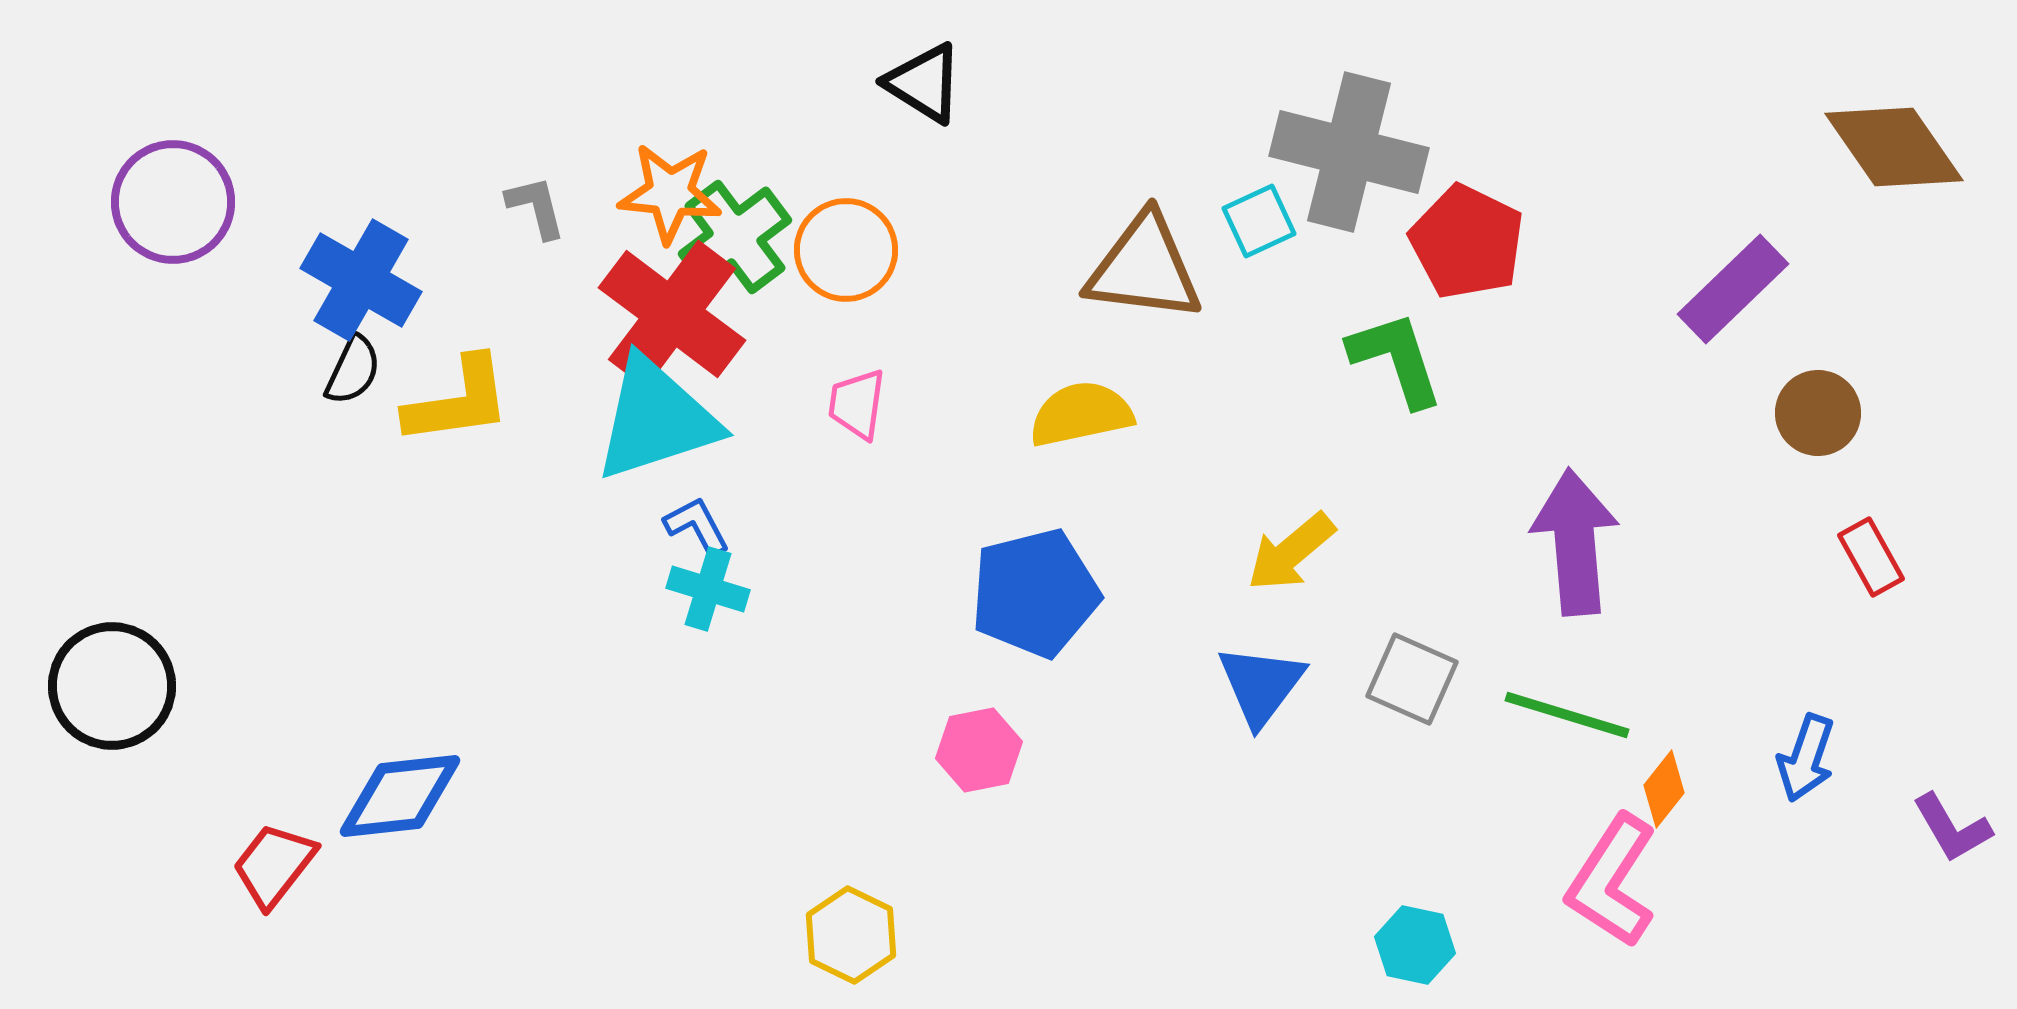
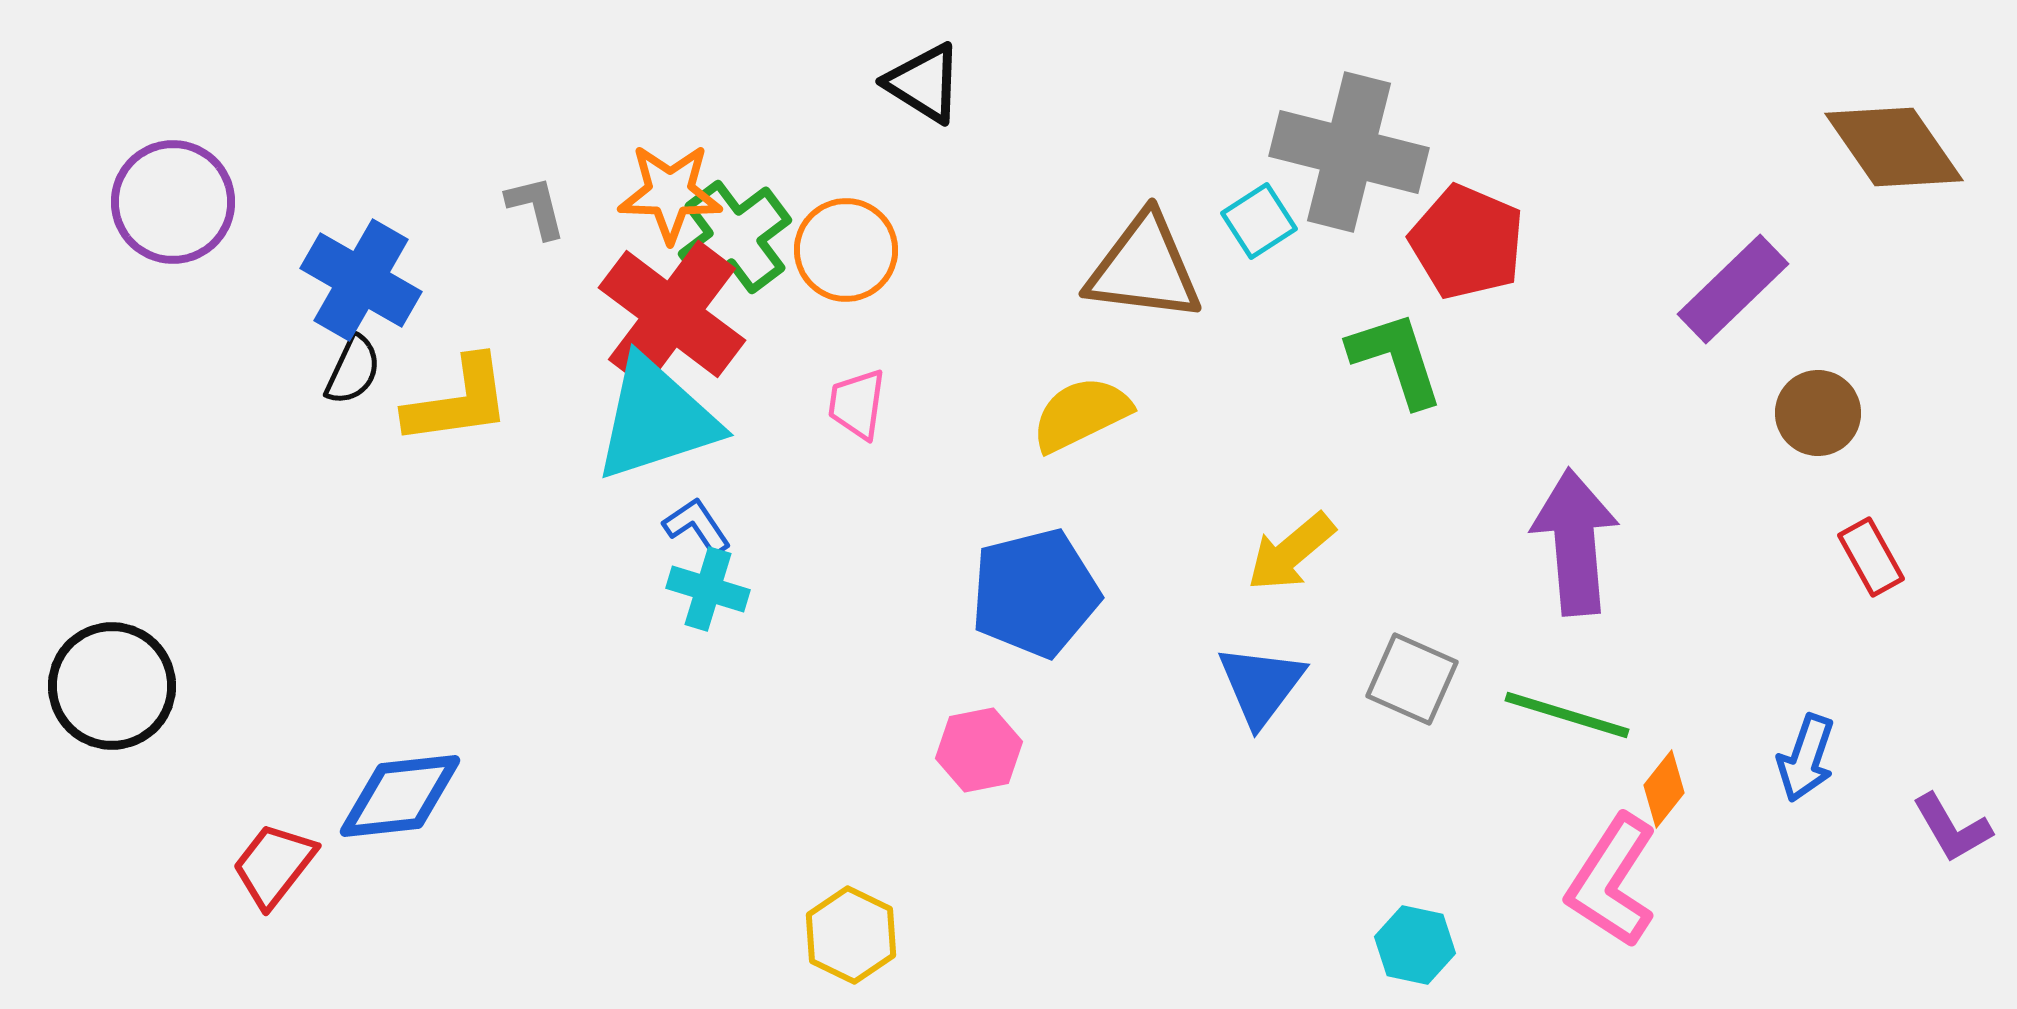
orange star: rotated 4 degrees counterclockwise
cyan square: rotated 8 degrees counterclockwise
red pentagon: rotated 3 degrees counterclockwise
yellow semicircle: rotated 14 degrees counterclockwise
blue L-shape: rotated 6 degrees counterclockwise
